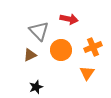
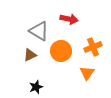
gray triangle: rotated 15 degrees counterclockwise
orange circle: moved 1 px down
